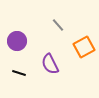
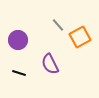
purple circle: moved 1 px right, 1 px up
orange square: moved 4 px left, 10 px up
